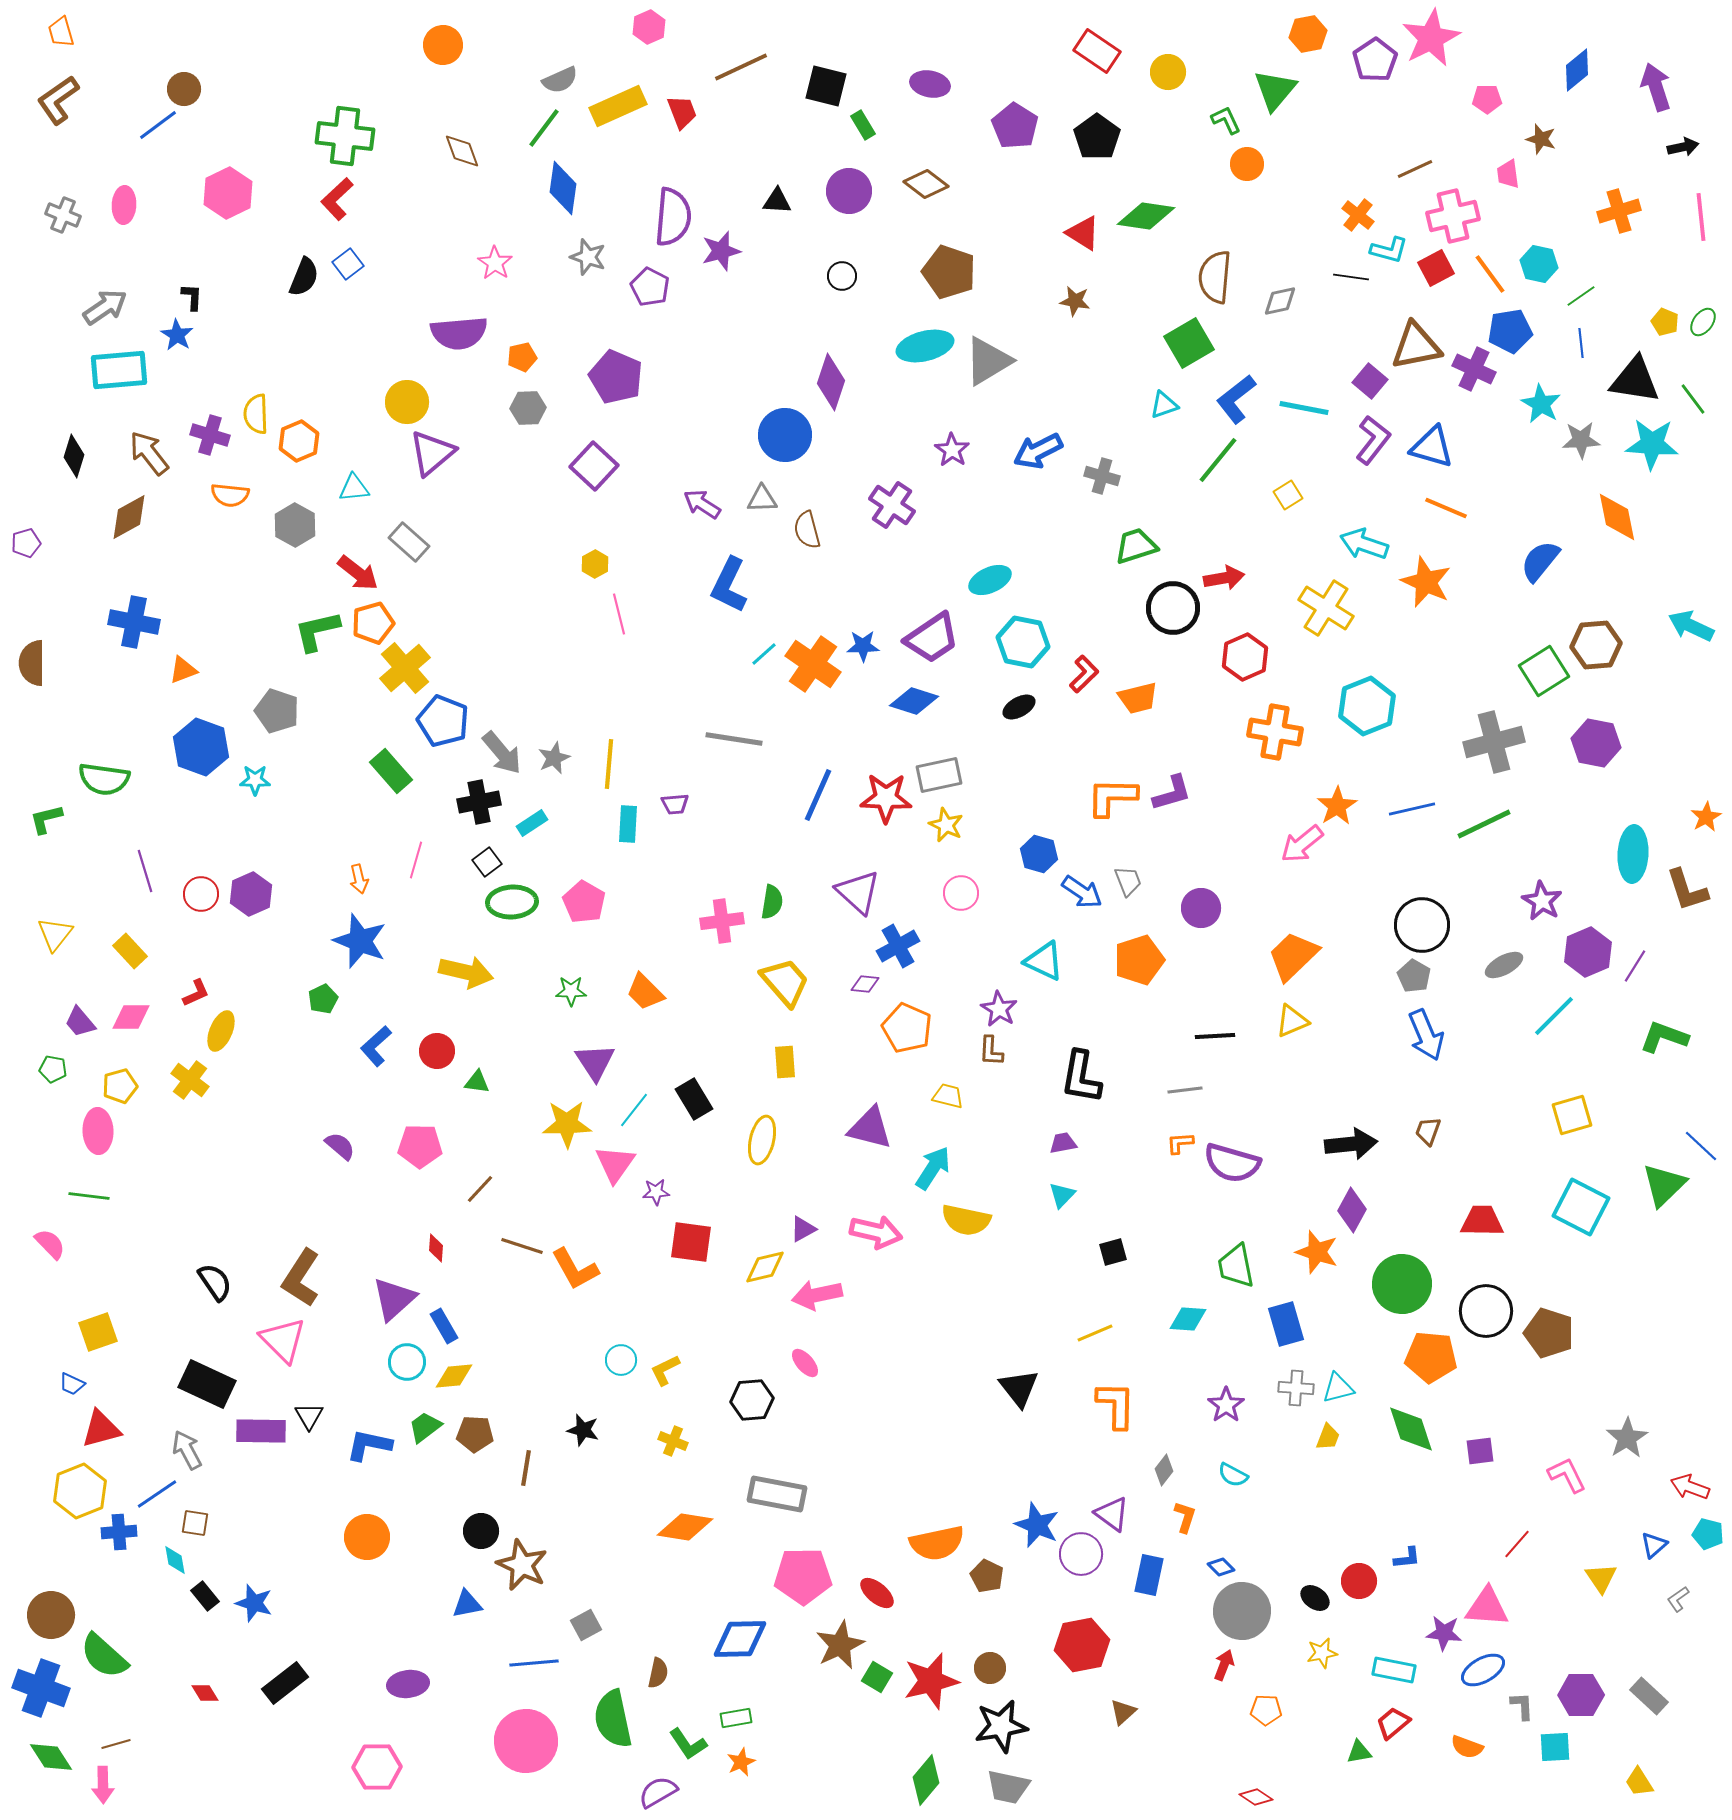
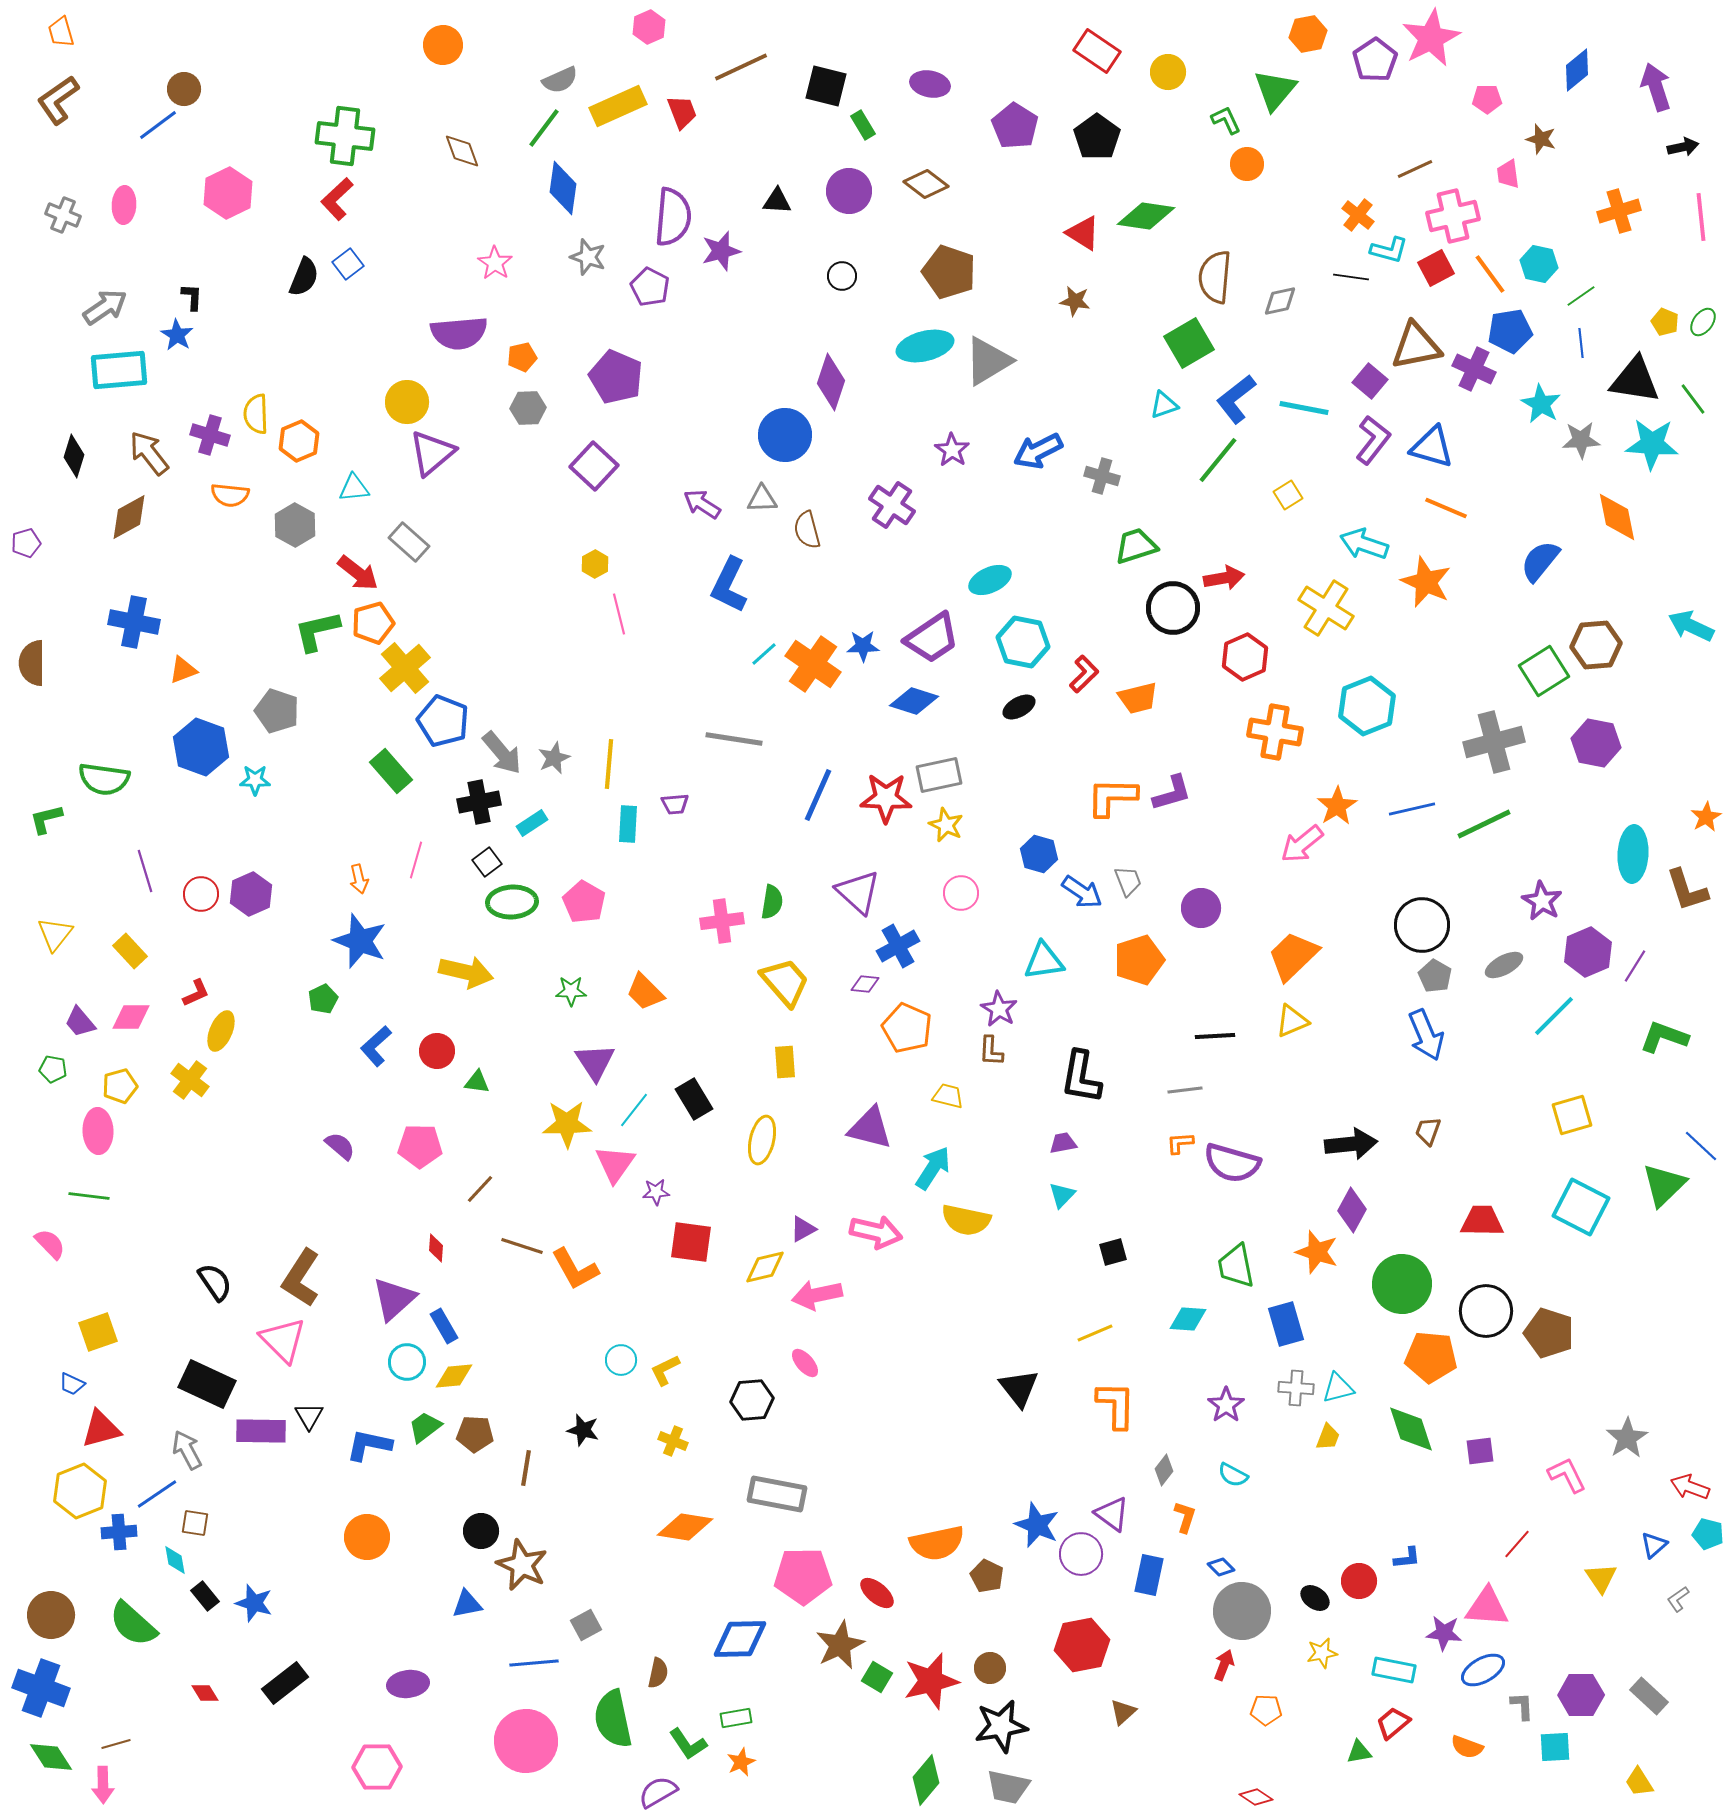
cyan triangle at (1044, 961): rotated 33 degrees counterclockwise
gray pentagon at (1414, 976): moved 21 px right
green semicircle at (104, 1656): moved 29 px right, 32 px up
